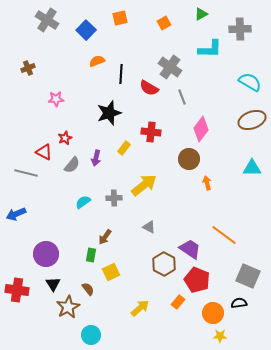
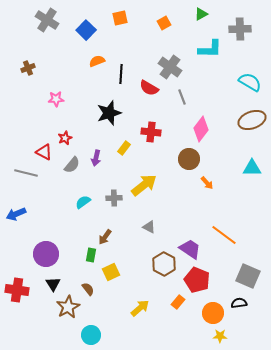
orange arrow at (207, 183): rotated 152 degrees clockwise
